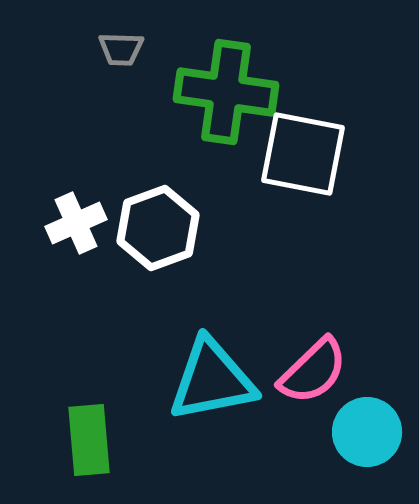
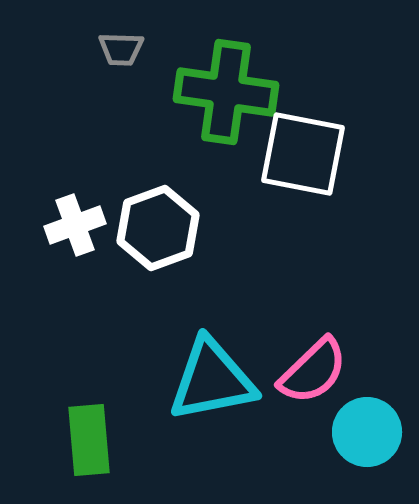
white cross: moved 1 px left, 2 px down; rotated 4 degrees clockwise
